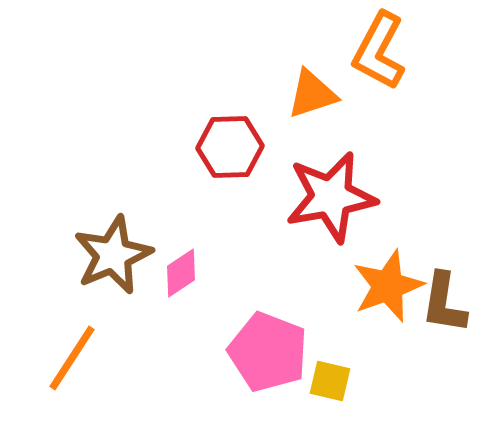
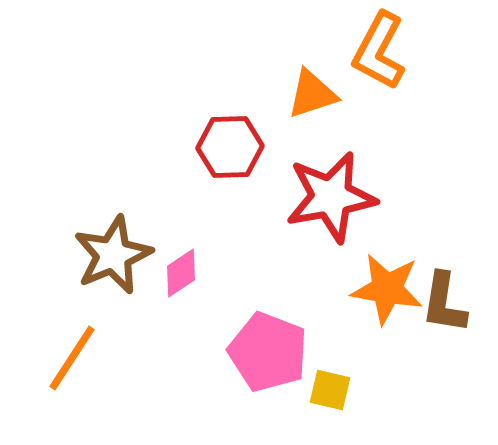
orange star: moved 1 px left, 3 px down; rotated 30 degrees clockwise
yellow square: moved 9 px down
